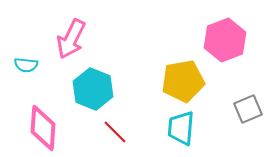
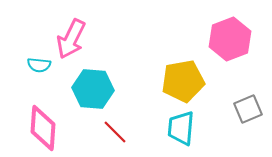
pink hexagon: moved 5 px right, 1 px up
cyan semicircle: moved 13 px right
cyan hexagon: rotated 18 degrees counterclockwise
